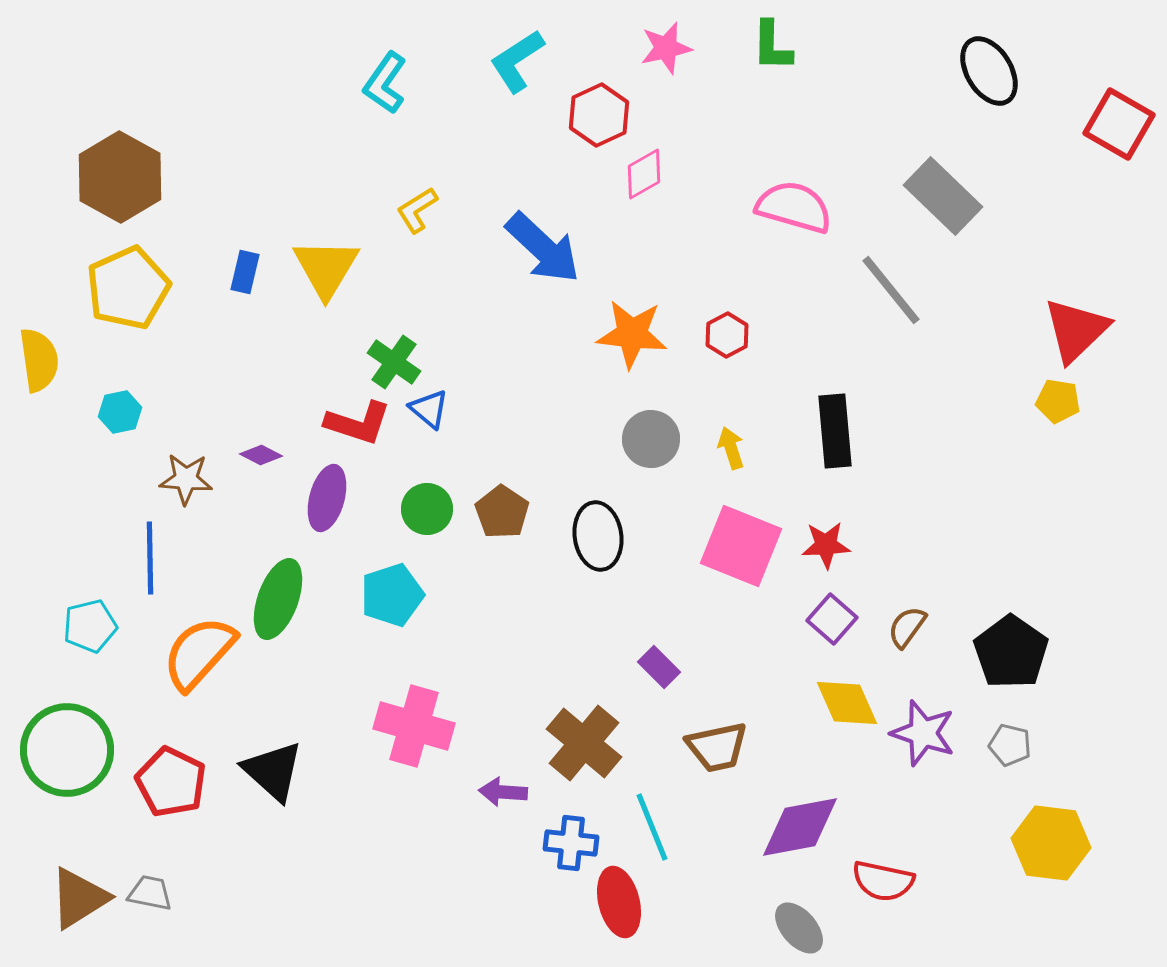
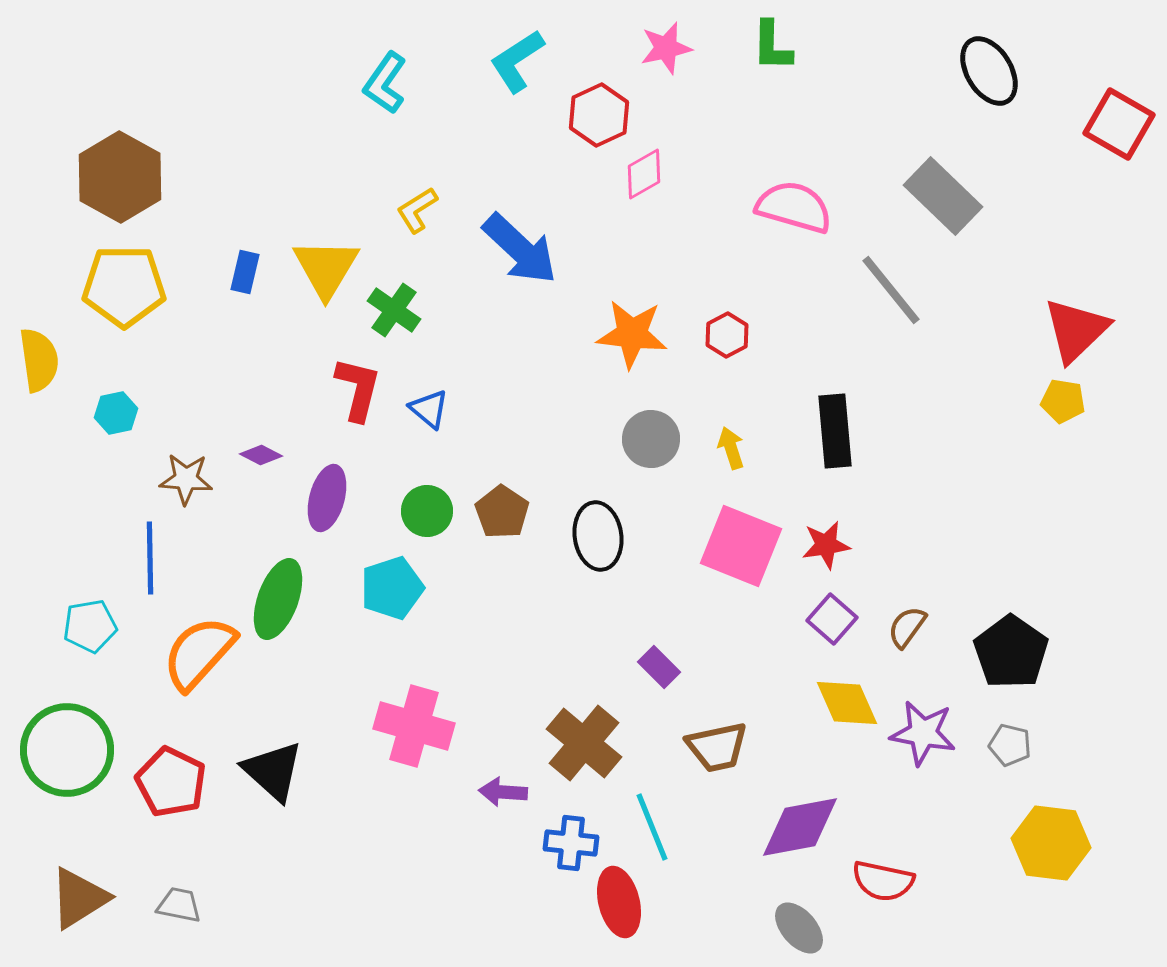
blue arrow at (543, 248): moved 23 px left, 1 px down
yellow pentagon at (128, 288): moved 4 px left, 2 px up; rotated 24 degrees clockwise
green cross at (394, 362): moved 52 px up
yellow pentagon at (1058, 401): moved 5 px right
cyan hexagon at (120, 412): moved 4 px left, 1 px down
red L-shape at (358, 423): moved 34 px up; rotated 94 degrees counterclockwise
green circle at (427, 509): moved 2 px down
red star at (826, 545): rotated 6 degrees counterclockwise
cyan pentagon at (392, 595): moved 7 px up
cyan pentagon at (90, 626): rotated 4 degrees clockwise
purple star at (923, 733): rotated 8 degrees counterclockwise
gray trapezoid at (150, 893): moved 29 px right, 12 px down
